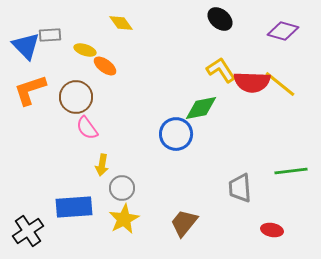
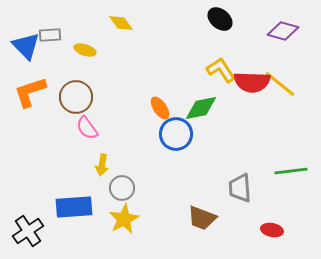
orange ellipse: moved 55 px right, 42 px down; rotated 20 degrees clockwise
orange L-shape: moved 2 px down
brown trapezoid: moved 18 px right, 5 px up; rotated 108 degrees counterclockwise
